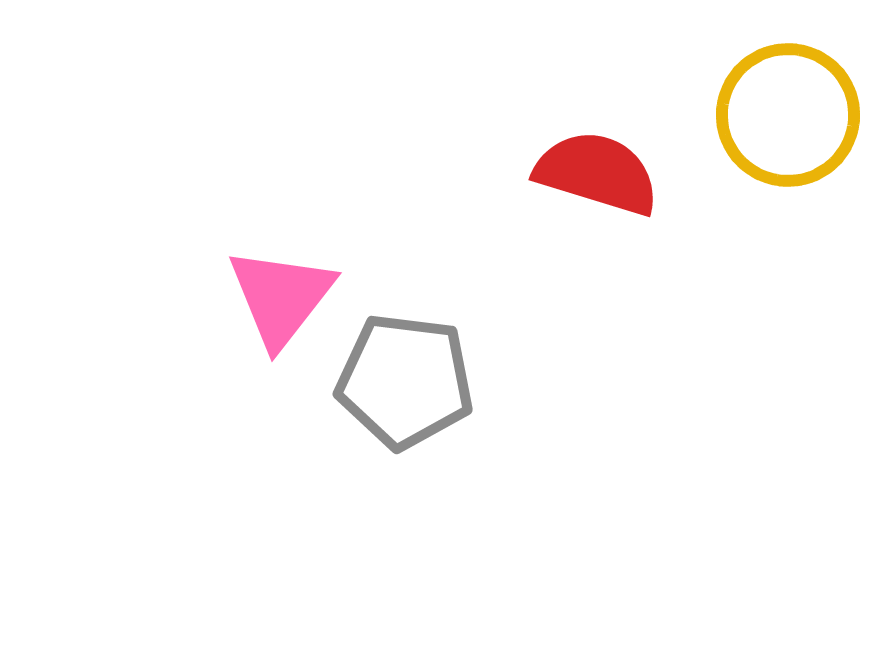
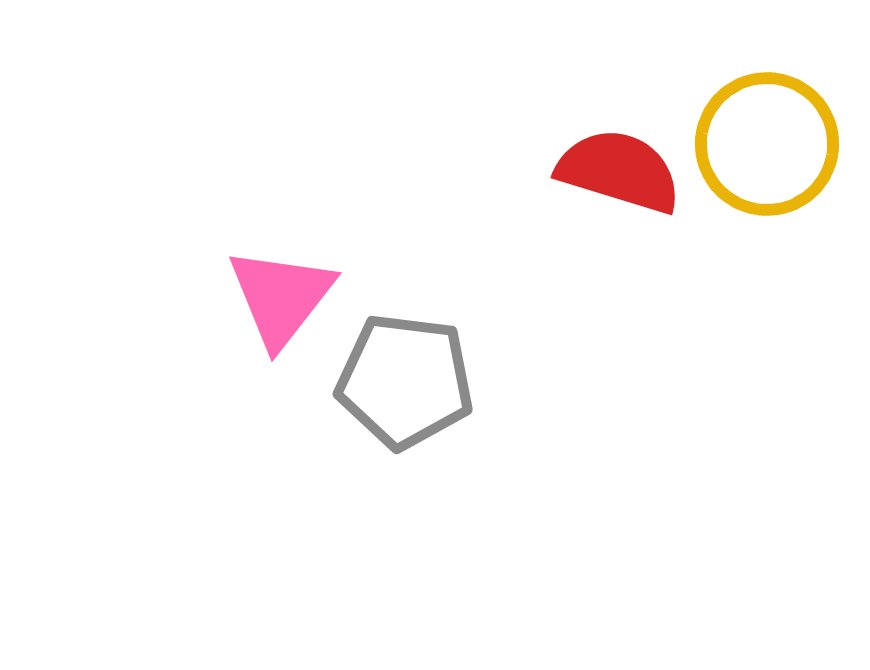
yellow circle: moved 21 px left, 29 px down
red semicircle: moved 22 px right, 2 px up
